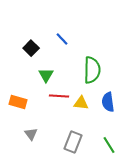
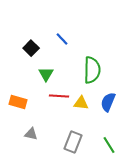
green triangle: moved 1 px up
blue semicircle: rotated 30 degrees clockwise
gray triangle: rotated 40 degrees counterclockwise
